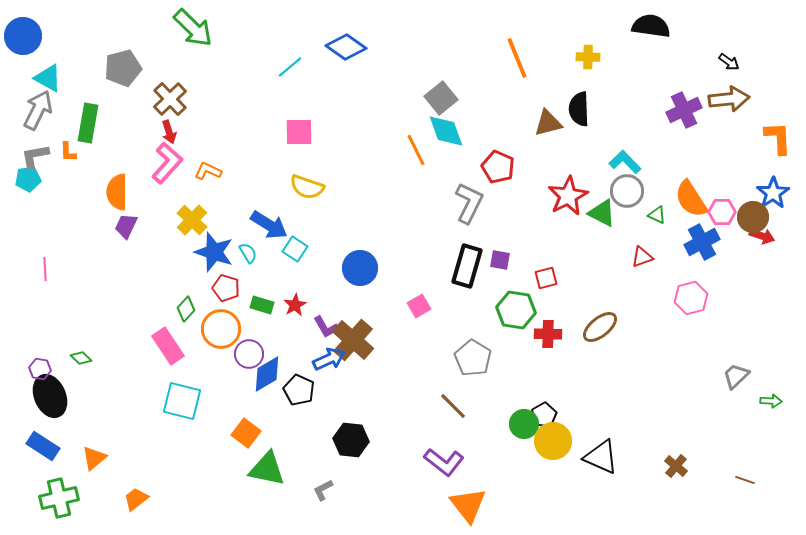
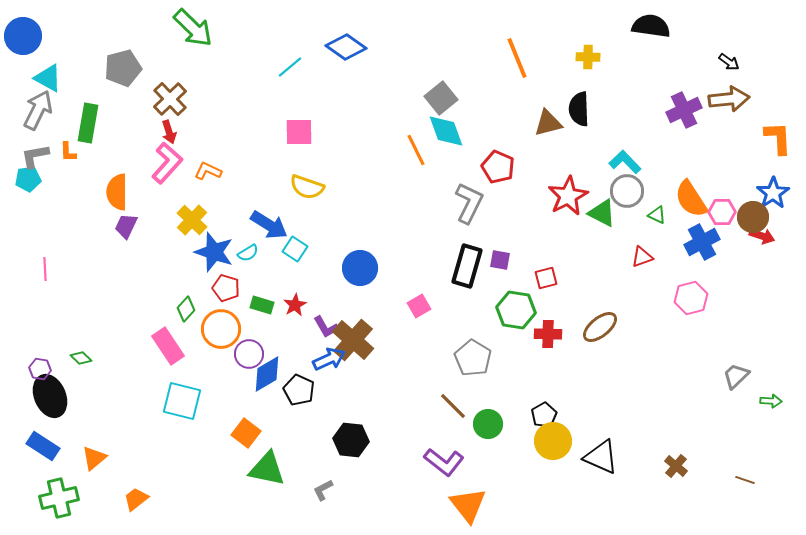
cyan semicircle at (248, 253): rotated 90 degrees clockwise
green circle at (524, 424): moved 36 px left
